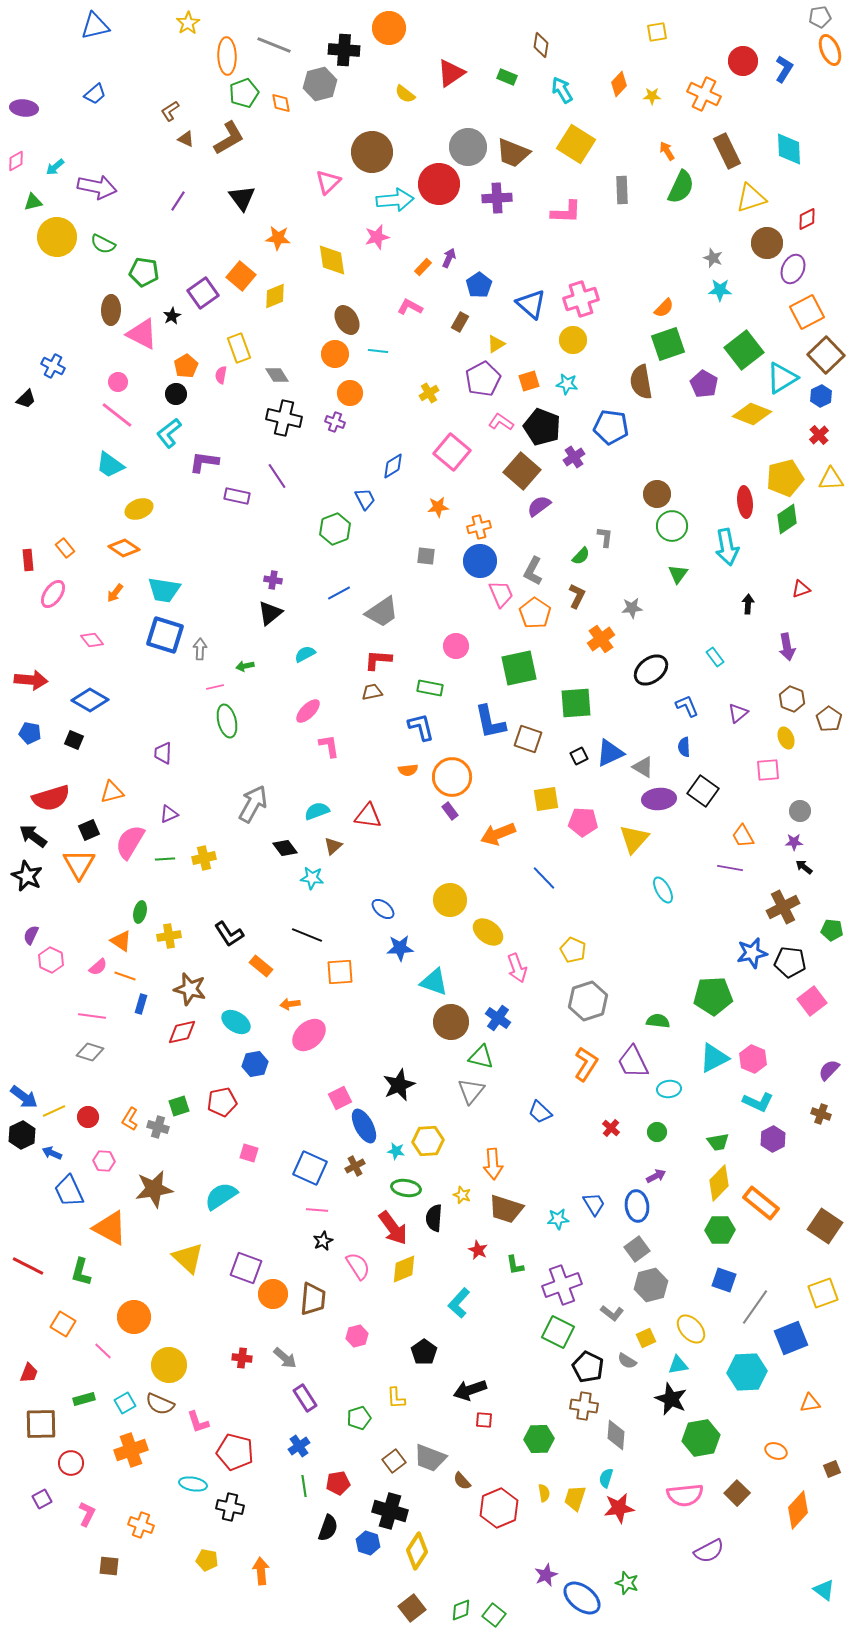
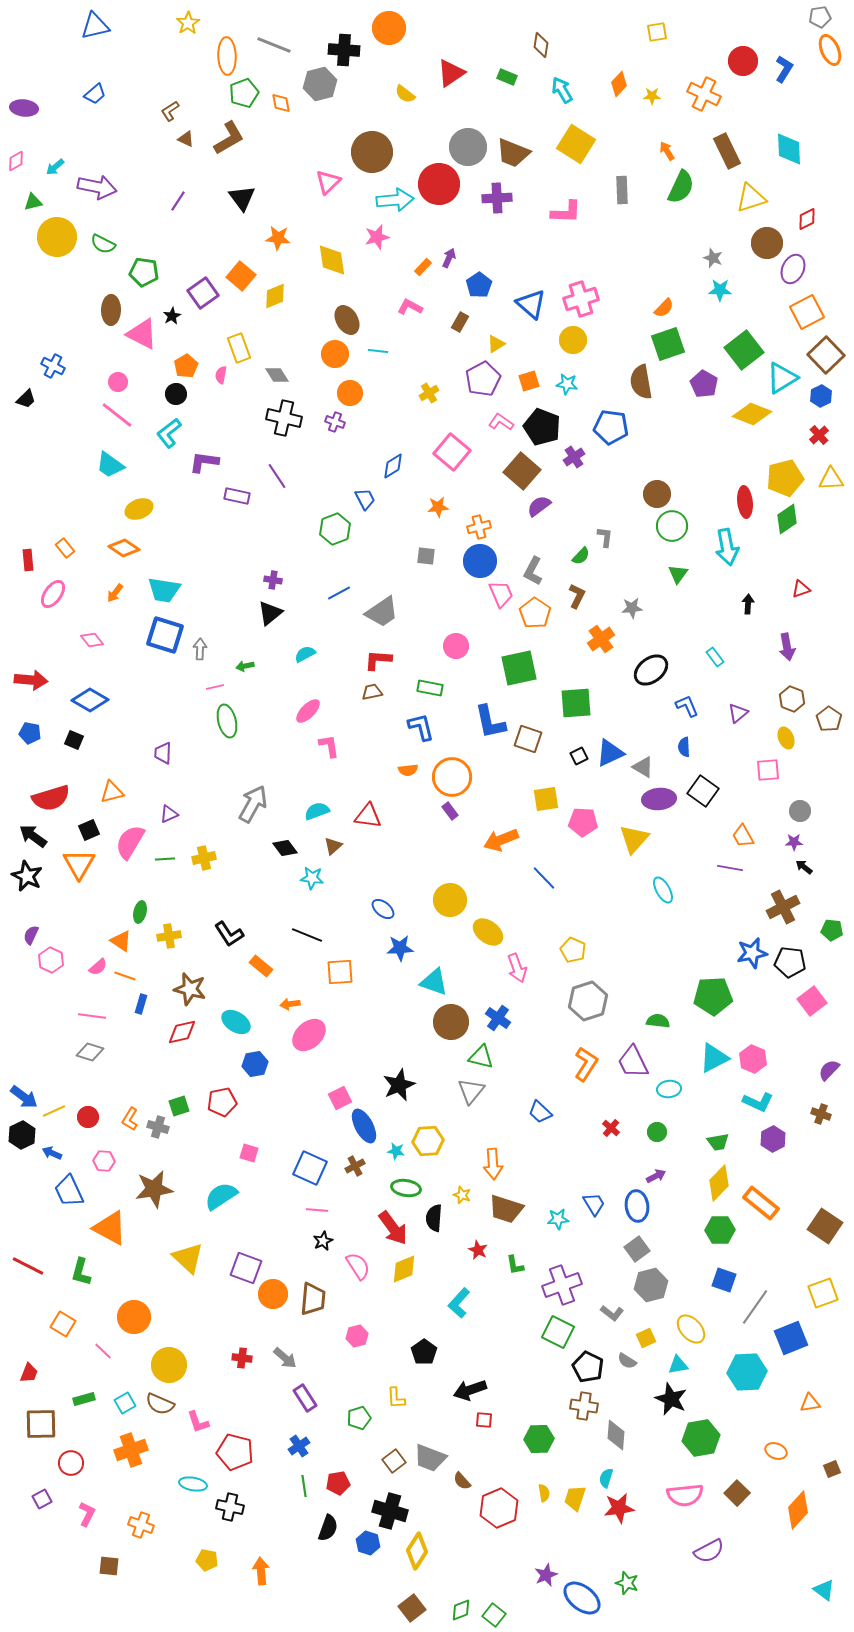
orange arrow at (498, 834): moved 3 px right, 6 px down
